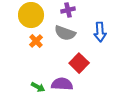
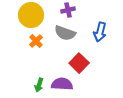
blue arrow: rotated 18 degrees clockwise
green arrow: moved 1 px right, 2 px up; rotated 80 degrees clockwise
